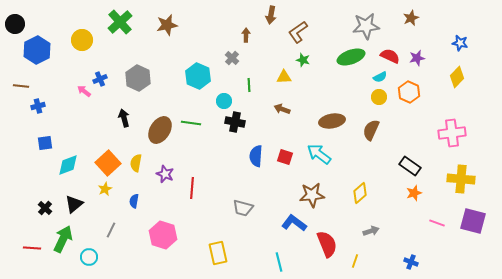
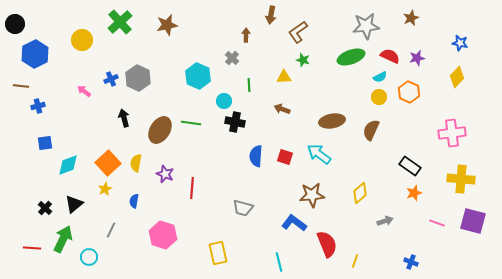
blue hexagon at (37, 50): moved 2 px left, 4 px down
blue cross at (100, 79): moved 11 px right
gray arrow at (371, 231): moved 14 px right, 10 px up
